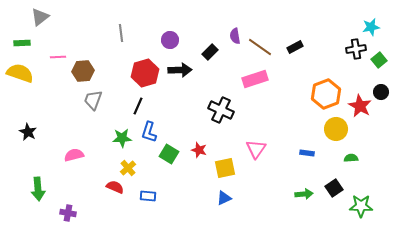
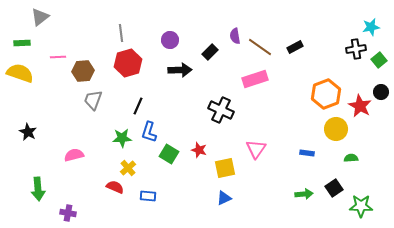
red hexagon at (145, 73): moved 17 px left, 10 px up
